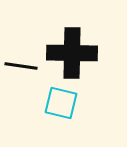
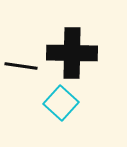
cyan square: rotated 28 degrees clockwise
